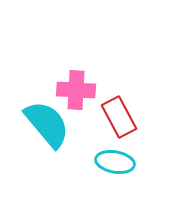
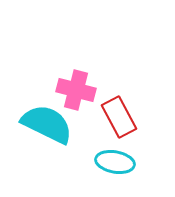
pink cross: rotated 12 degrees clockwise
cyan semicircle: rotated 24 degrees counterclockwise
